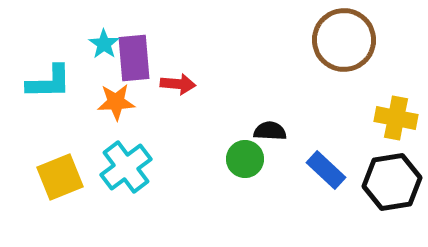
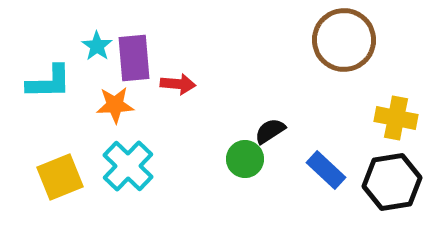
cyan star: moved 7 px left, 2 px down
orange star: moved 1 px left, 3 px down
black semicircle: rotated 36 degrees counterclockwise
cyan cross: moved 2 px right, 1 px up; rotated 9 degrees counterclockwise
